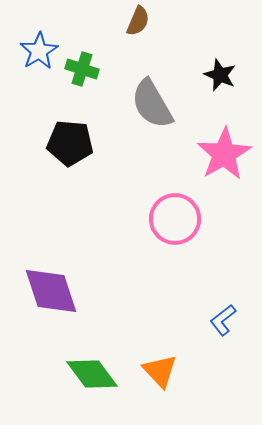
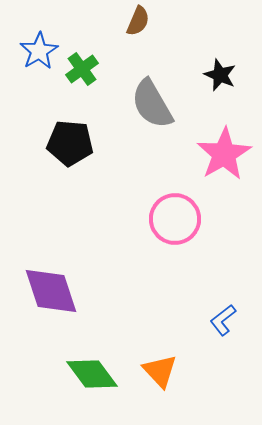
green cross: rotated 36 degrees clockwise
